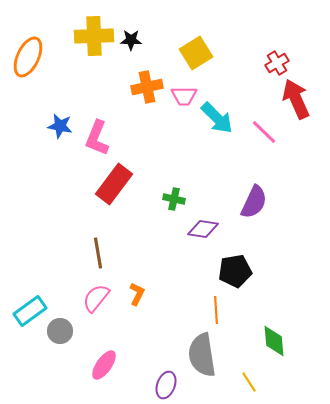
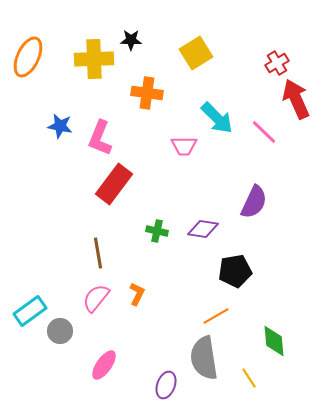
yellow cross: moved 23 px down
orange cross: moved 6 px down; rotated 20 degrees clockwise
pink trapezoid: moved 50 px down
pink L-shape: moved 3 px right
green cross: moved 17 px left, 32 px down
orange line: moved 6 px down; rotated 64 degrees clockwise
gray semicircle: moved 2 px right, 3 px down
yellow line: moved 4 px up
